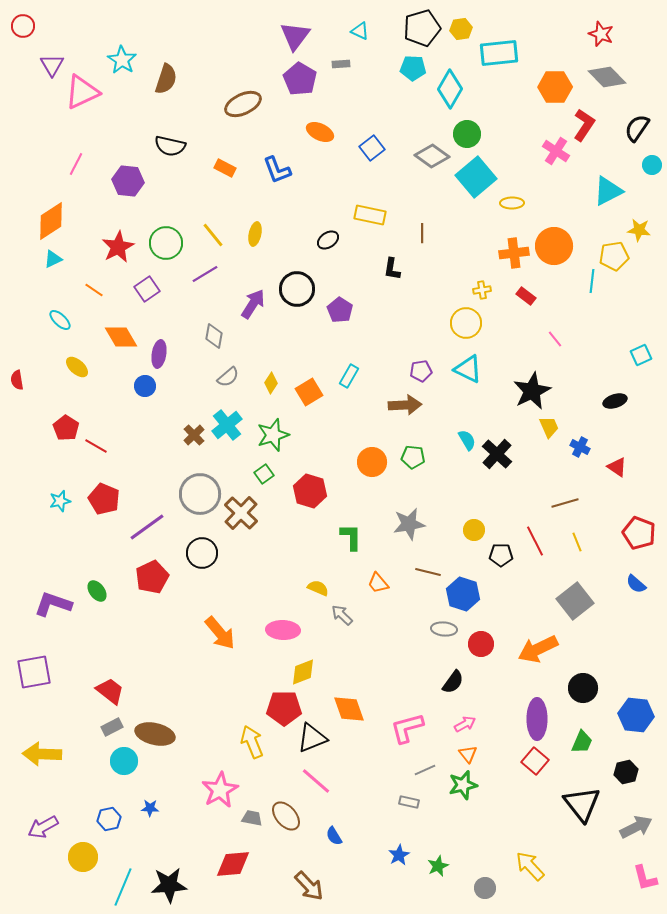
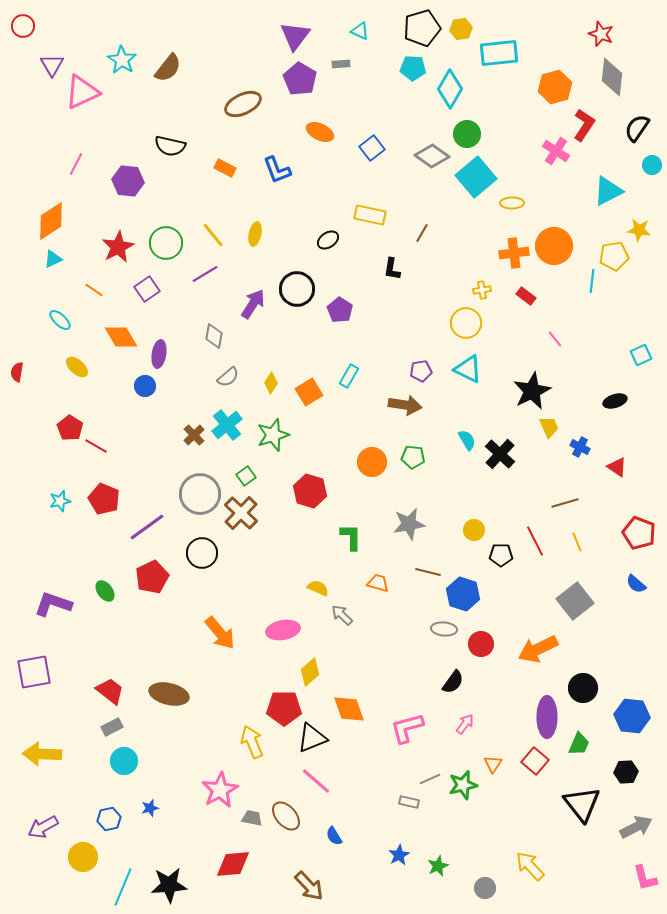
gray diamond at (607, 77): moved 5 px right; rotated 51 degrees clockwise
brown semicircle at (166, 79): moved 2 px right, 11 px up; rotated 20 degrees clockwise
orange hexagon at (555, 87): rotated 16 degrees counterclockwise
brown line at (422, 233): rotated 30 degrees clockwise
red semicircle at (17, 380): moved 8 px up; rotated 18 degrees clockwise
brown arrow at (405, 405): rotated 12 degrees clockwise
red pentagon at (66, 428): moved 4 px right
black cross at (497, 454): moved 3 px right
green square at (264, 474): moved 18 px left, 2 px down
orange trapezoid at (378, 583): rotated 145 degrees clockwise
green ellipse at (97, 591): moved 8 px right
pink ellipse at (283, 630): rotated 12 degrees counterclockwise
yellow diamond at (303, 672): moved 7 px right; rotated 20 degrees counterclockwise
blue hexagon at (636, 715): moved 4 px left, 1 px down
purple ellipse at (537, 719): moved 10 px right, 2 px up
pink arrow at (465, 724): rotated 25 degrees counterclockwise
brown ellipse at (155, 734): moved 14 px right, 40 px up
green trapezoid at (582, 742): moved 3 px left, 2 px down
orange triangle at (468, 754): moved 25 px right, 10 px down; rotated 12 degrees clockwise
gray line at (425, 770): moved 5 px right, 9 px down
black hexagon at (626, 772): rotated 10 degrees clockwise
blue star at (150, 808): rotated 18 degrees counterclockwise
